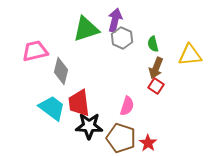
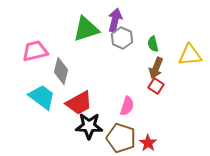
red trapezoid: rotated 112 degrees counterclockwise
cyan trapezoid: moved 10 px left, 11 px up
